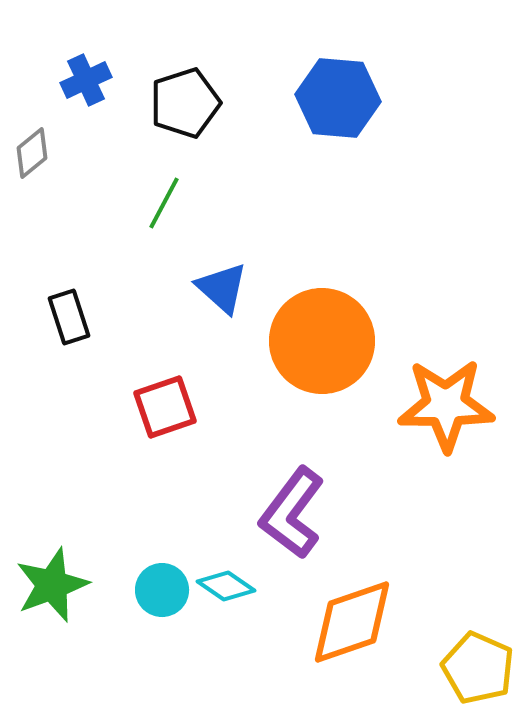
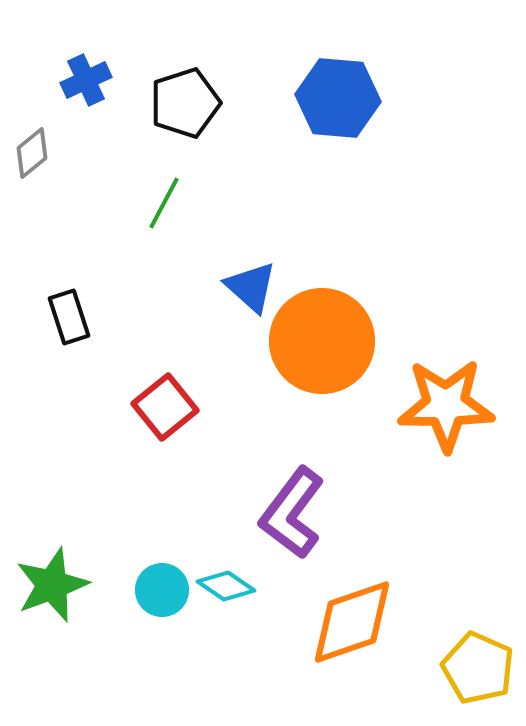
blue triangle: moved 29 px right, 1 px up
red square: rotated 20 degrees counterclockwise
